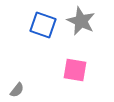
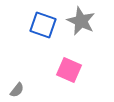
pink square: moved 6 px left; rotated 15 degrees clockwise
